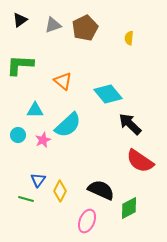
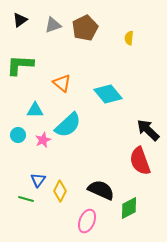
orange triangle: moved 1 px left, 2 px down
black arrow: moved 18 px right, 6 px down
red semicircle: rotated 36 degrees clockwise
